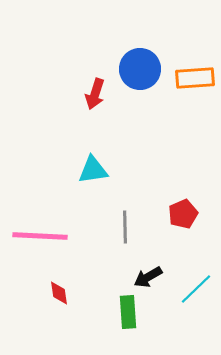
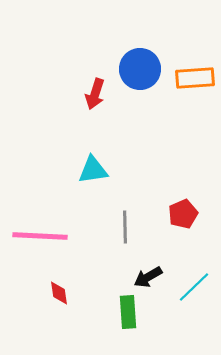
cyan line: moved 2 px left, 2 px up
